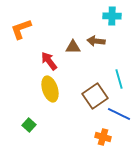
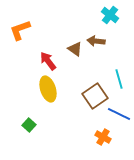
cyan cross: moved 2 px left, 1 px up; rotated 36 degrees clockwise
orange L-shape: moved 1 px left, 1 px down
brown triangle: moved 2 px right, 2 px down; rotated 35 degrees clockwise
red arrow: moved 1 px left
yellow ellipse: moved 2 px left
orange cross: rotated 14 degrees clockwise
